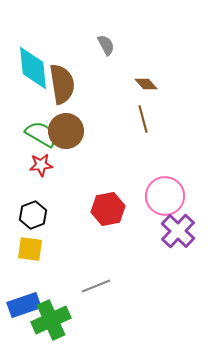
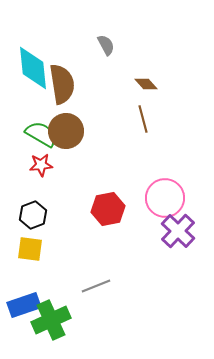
pink circle: moved 2 px down
